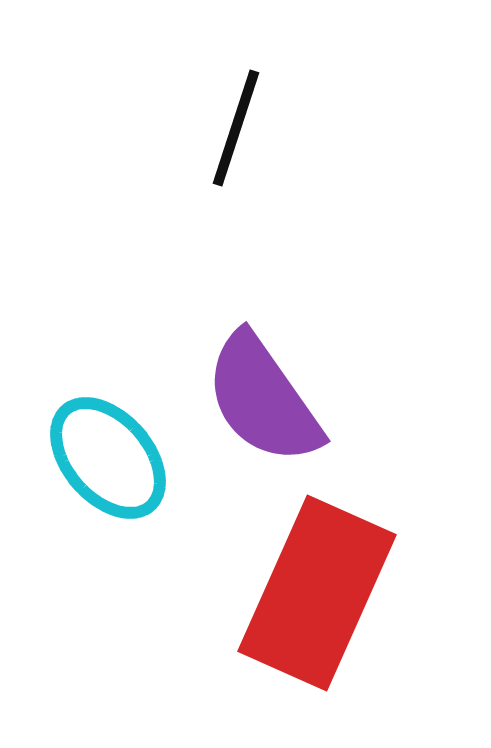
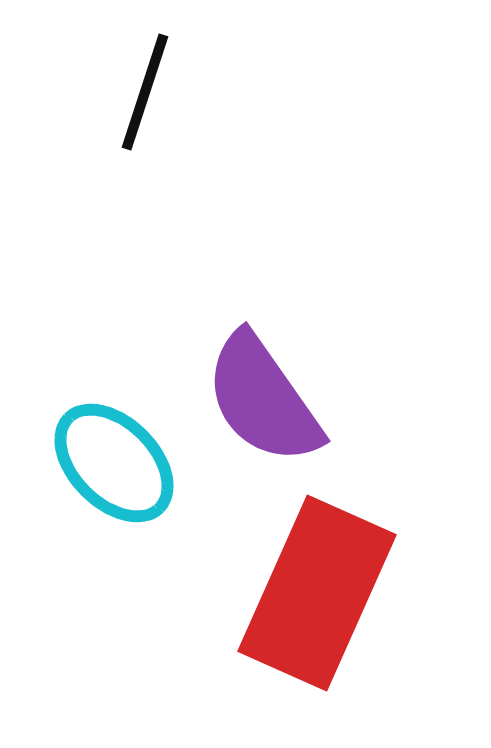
black line: moved 91 px left, 36 px up
cyan ellipse: moved 6 px right, 5 px down; rotated 4 degrees counterclockwise
